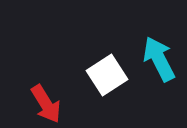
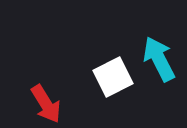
white square: moved 6 px right, 2 px down; rotated 6 degrees clockwise
